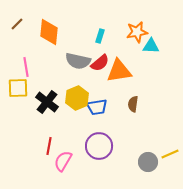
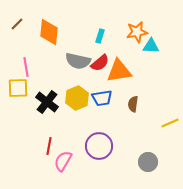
blue trapezoid: moved 5 px right, 9 px up
yellow line: moved 31 px up
